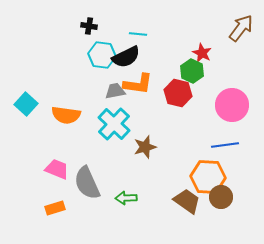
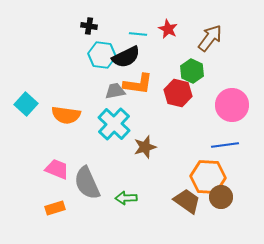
brown arrow: moved 31 px left, 10 px down
red star: moved 34 px left, 24 px up
